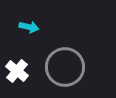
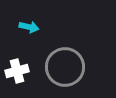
white cross: rotated 35 degrees clockwise
